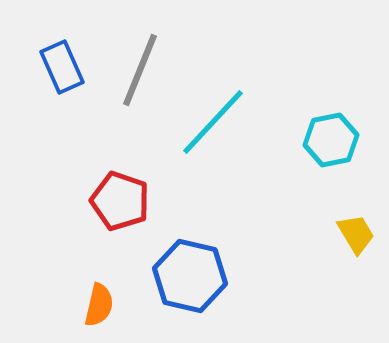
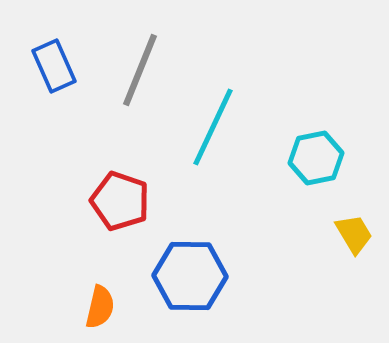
blue rectangle: moved 8 px left, 1 px up
cyan line: moved 5 px down; rotated 18 degrees counterclockwise
cyan hexagon: moved 15 px left, 18 px down
yellow trapezoid: moved 2 px left
blue hexagon: rotated 12 degrees counterclockwise
orange semicircle: moved 1 px right, 2 px down
